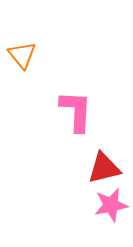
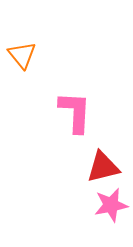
pink L-shape: moved 1 px left, 1 px down
red triangle: moved 1 px left, 1 px up
